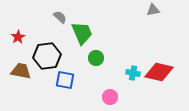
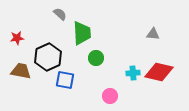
gray triangle: moved 24 px down; rotated 16 degrees clockwise
gray semicircle: moved 3 px up
green trapezoid: rotated 20 degrees clockwise
red star: moved 1 px left, 1 px down; rotated 24 degrees clockwise
black hexagon: moved 1 px right, 1 px down; rotated 16 degrees counterclockwise
cyan cross: rotated 16 degrees counterclockwise
pink circle: moved 1 px up
